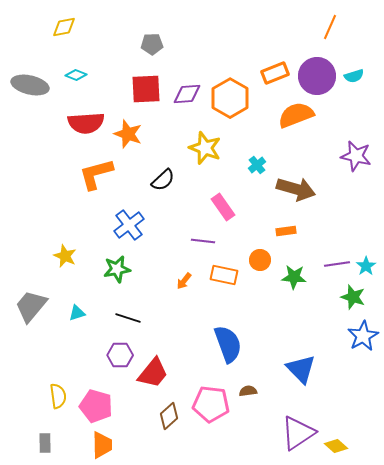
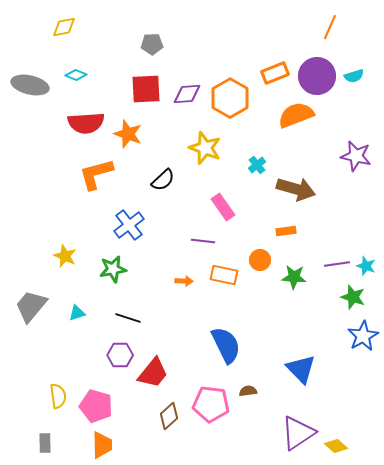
cyan star at (366, 266): rotated 18 degrees counterclockwise
green star at (117, 269): moved 4 px left
orange arrow at (184, 281): rotated 126 degrees counterclockwise
blue semicircle at (228, 344): moved 2 px left, 1 px down; rotated 6 degrees counterclockwise
